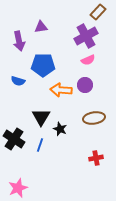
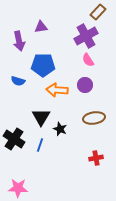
pink semicircle: rotated 80 degrees clockwise
orange arrow: moved 4 px left
pink star: rotated 24 degrees clockwise
